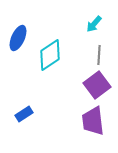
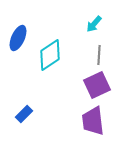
purple square: rotated 12 degrees clockwise
blue rectangle: rotated 12 degrees counterclockwise
